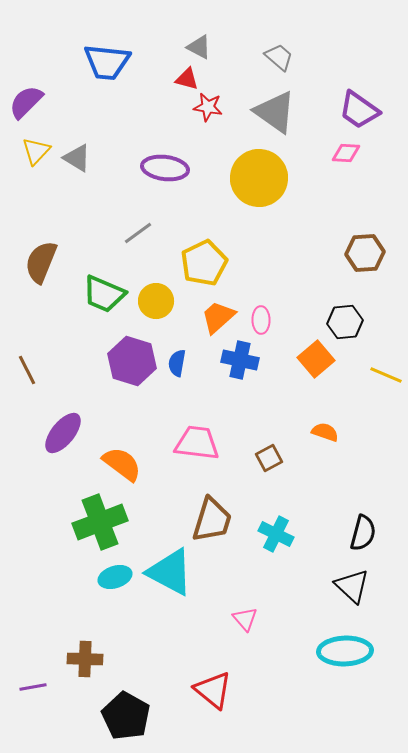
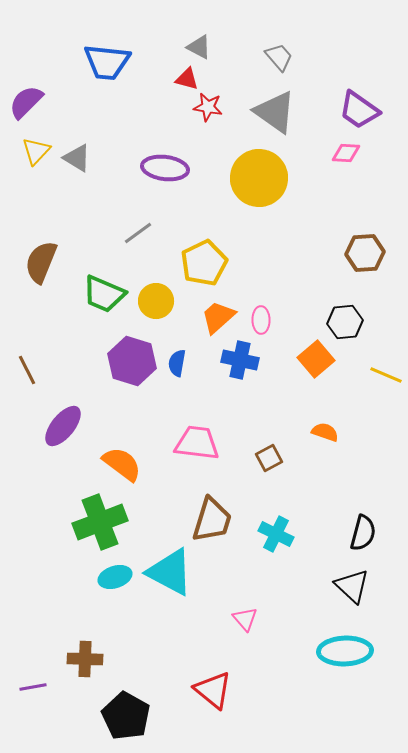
gray trapezoid at (279, 57): rotated 8 degrees clockwise
purple ellipse at (63, 433): moved 7 px up
